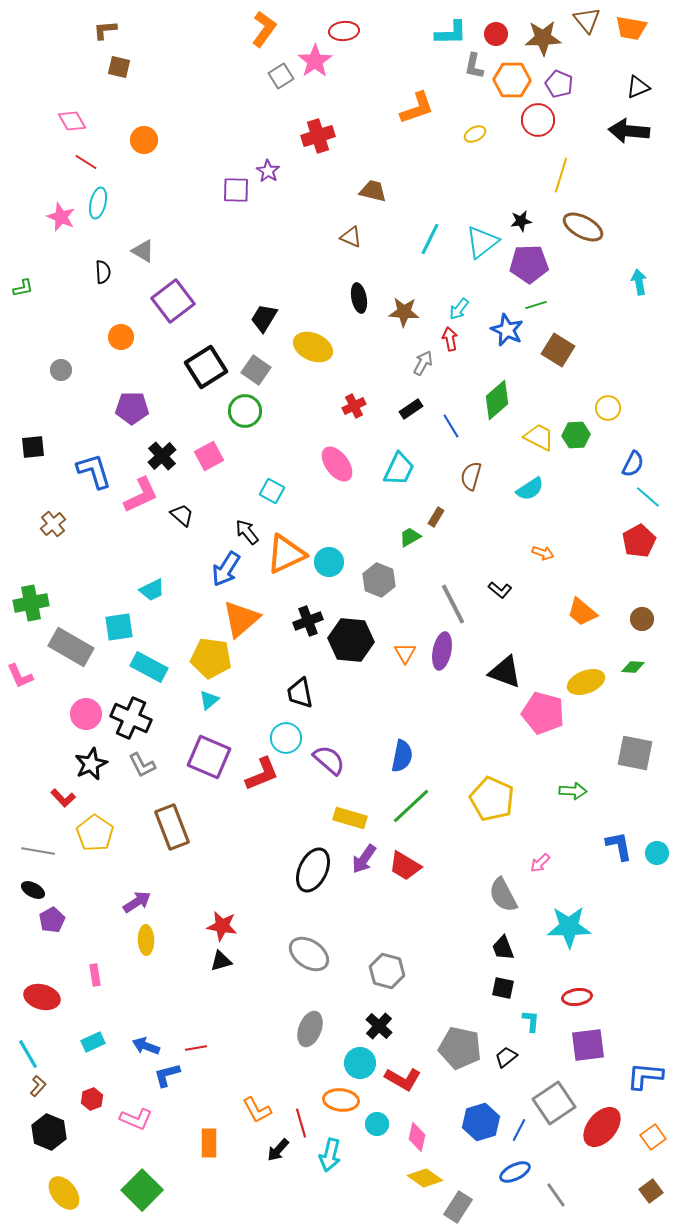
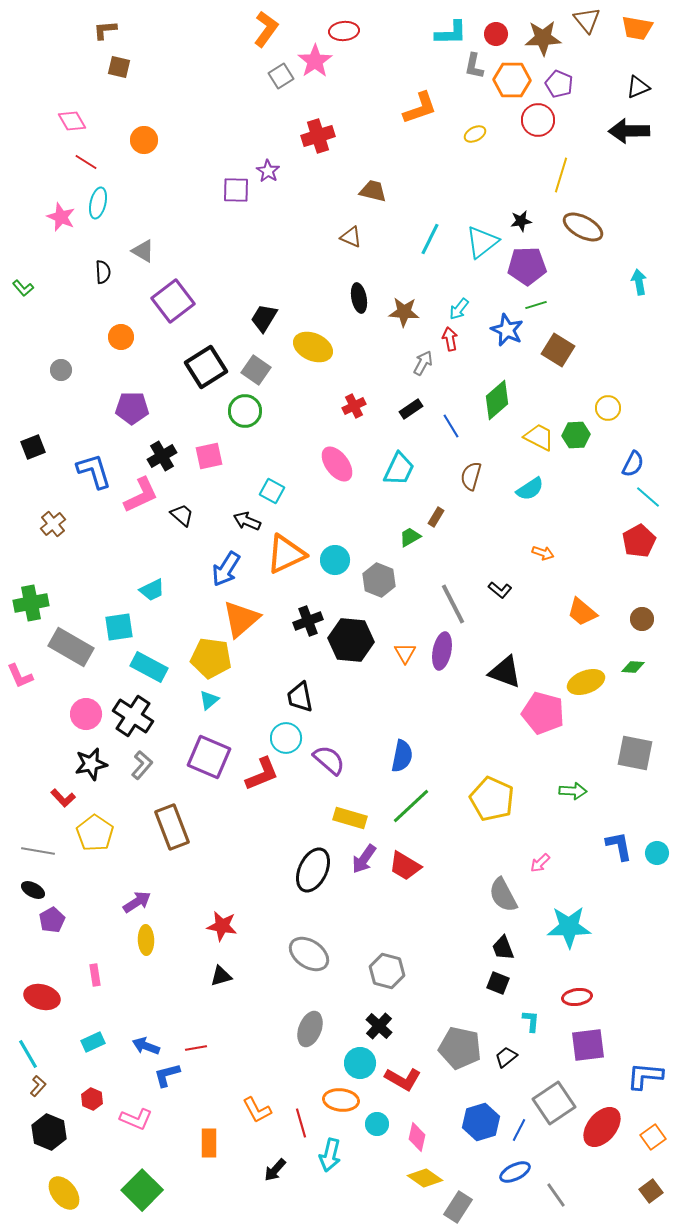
orange trapezoid at (631, 28): moved 6 px right
orange L-shape at (264, 29): moved 2 px right
orange L-shape at (417, 108): moved 3 px right
black arrow at (629, 131): rotated 6 degrees counterclockwise
purple pentagon at (529, 264): moved 2 px left, 2 px down
green L-shape at (23, 288): rotated 60 degrees clockwise
black square at (33, 447): rotated 15 degrees counterclockwise
black cross at (162, 456): rotated 12 degrees clockwise
pink square at (209, 456): rotated 16 degrees clockwise
black arrow at (247, 532): moved 11 px up; rotated 28 degrees counterclockwise
cyan circle at (329, 562): moved 6 px right, 2 px up
black trapezoid at (300, 693): moved 4 px down
black cross at (131, 718): moved 2 px right, 2 px up; rotated 9 degrees clockwise
black star at (91, 764): rotated 12 degrees clockwise
gray L-shape at (142, 765): rotated 112 degrees counterclockwise
black triangle at (221, 961): moved 15 px down
black square at (503, 988): moved 5 px left, 5 px up; rotated 10 degrees clockwise
red hexagon at (92, 1099): rotated 15 degrees counterclockwise
black arrow at (278, 1150): moved 3 px left, 20 px down
